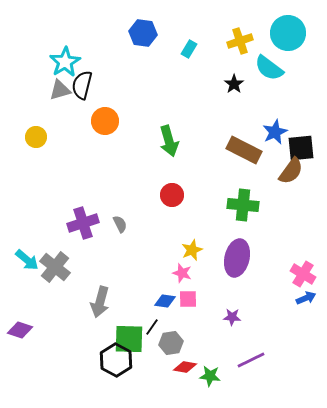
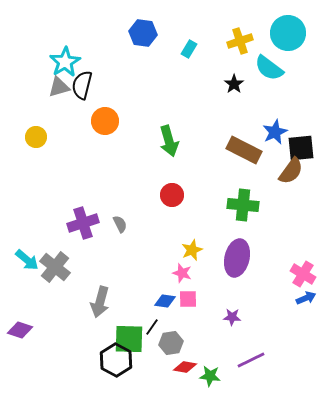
gray triangle: moved 1 px left, 3 px up
